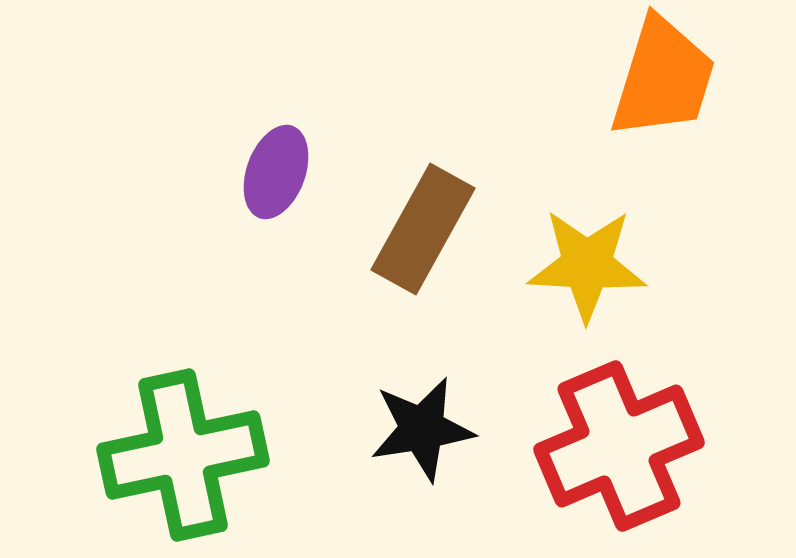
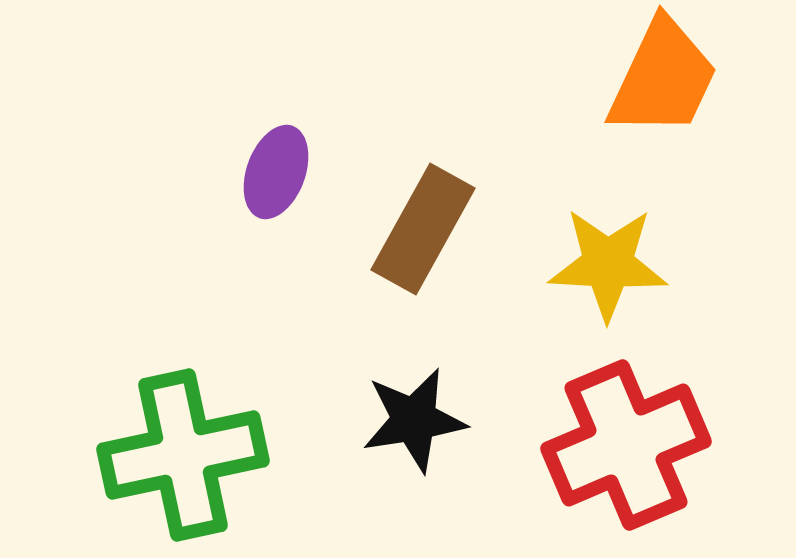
orange trapezoid: rotated 8 degrees clockwise
yellow star: moved 21 px right, 1 px up
black star: moved 8 px left, 9 px up
red cross: moved 7 px right, 1 px up
